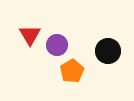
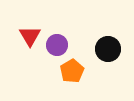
red triangle: moved 1 px down
black circle: moved 2 px up
